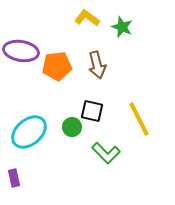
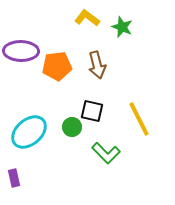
purple ellipse: rotated 8 degrees counterclockwise
